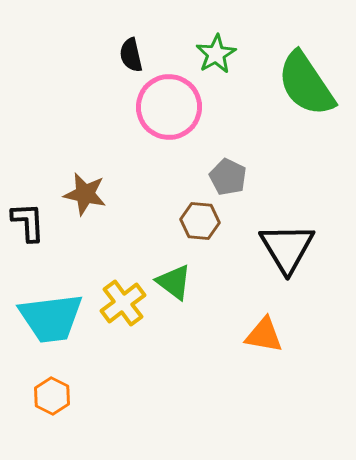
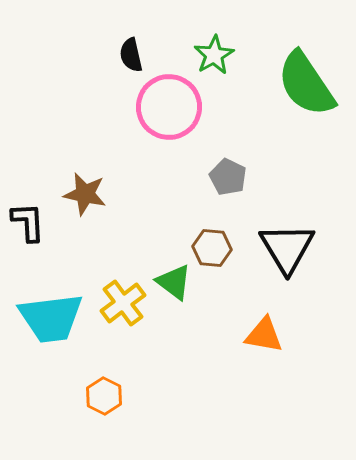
green star: moved 2 px left, 1 px down
brown hexagon: moved 12 px right, 27 px down
orange hexagon: moved 52 px right
